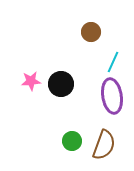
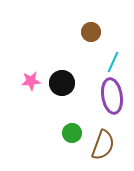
black circle: moved 1 px right, 1 px up
green circle: moved 8 px up
brown semicircle: moved 1 px left
